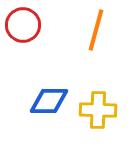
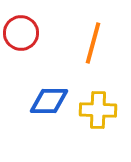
red circle: moved 2 px left, 8 px down
orange line: moved 3 px left, 13 px down
